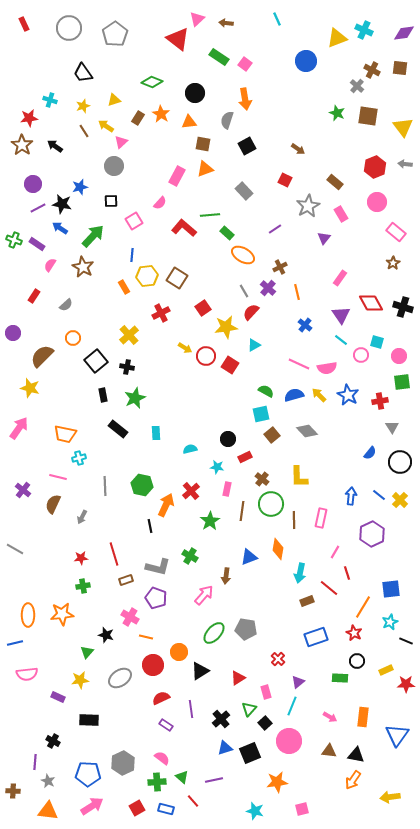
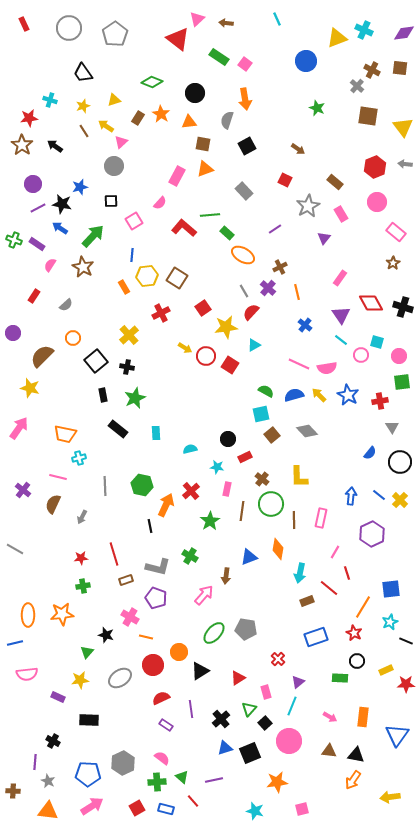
green star at (337, 113): moved 20 px left, 5 px up
